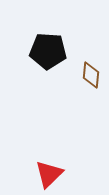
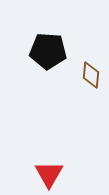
red triangle: rotated 16 degrees counterclockwise
